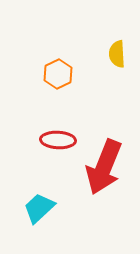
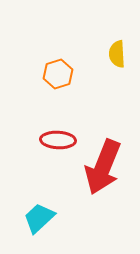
orange hexagon: rotated 8 degrees clockwise
red arrow: moved 1 px left
cyan trapezoid: moved 10 px down
